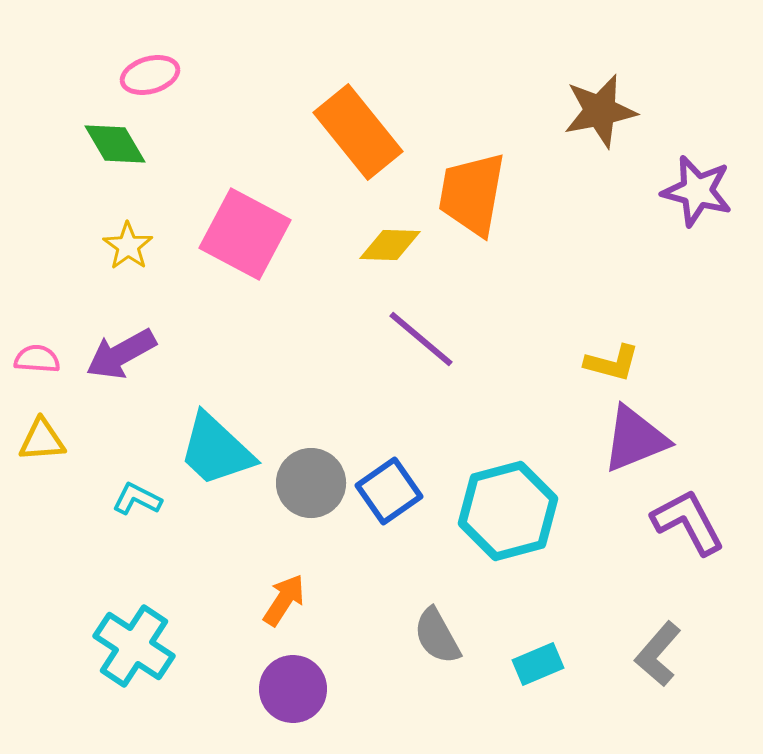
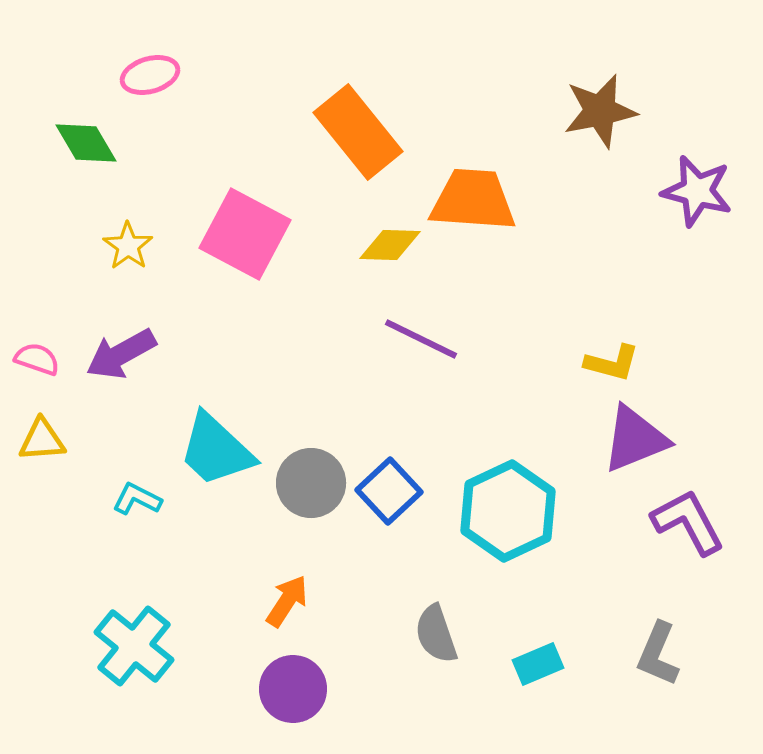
green diamond: moved 29 px left, 1 px up
orange trapezoid: moved 1 px right, 6 px down; rotated 84 degrees clockwise
purple line: rotated 14 degrees counterclockwise
pink semicircle: rotated 15 degrees clockwise
blue square: rotated 8 degrees counterclockwise
cyan hexagon: rotated 10 degrees counterclockwise
orange arrow: moved 3 px right, 1 px down
gray semicircle: moved 1 px left, 2 px up; rotated 10 degrees clockwise
cyan cross: rotated 6 degrees clockwise
gray L-shape: rotated 18 degrees counterclockwise
